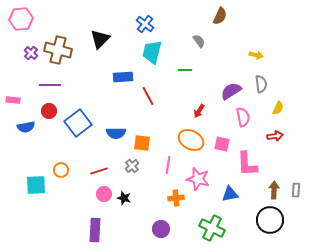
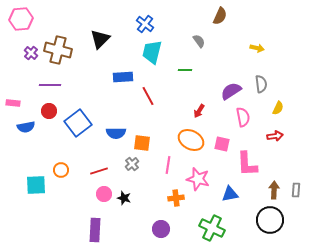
yellow arrow at (256, 55): moved 1 px right, 7 px up
pink rectangle at (13, 100): moved 3 px down
gray cross at (132, 166): moved 2 px up
